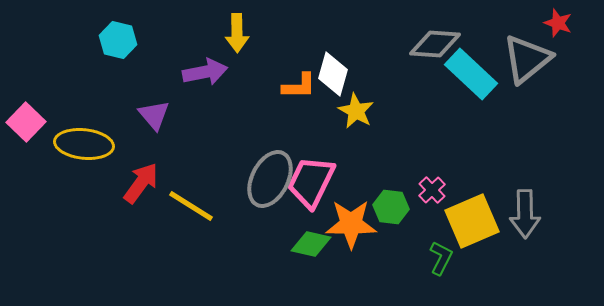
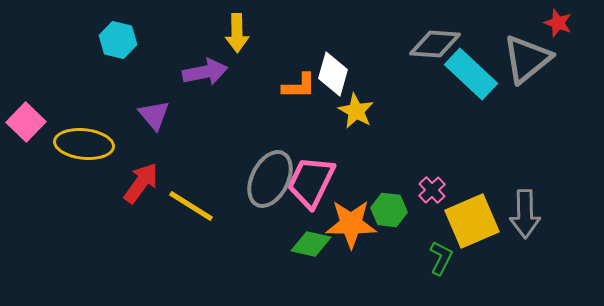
green hexagon: moved 2 px left, 3 px down
